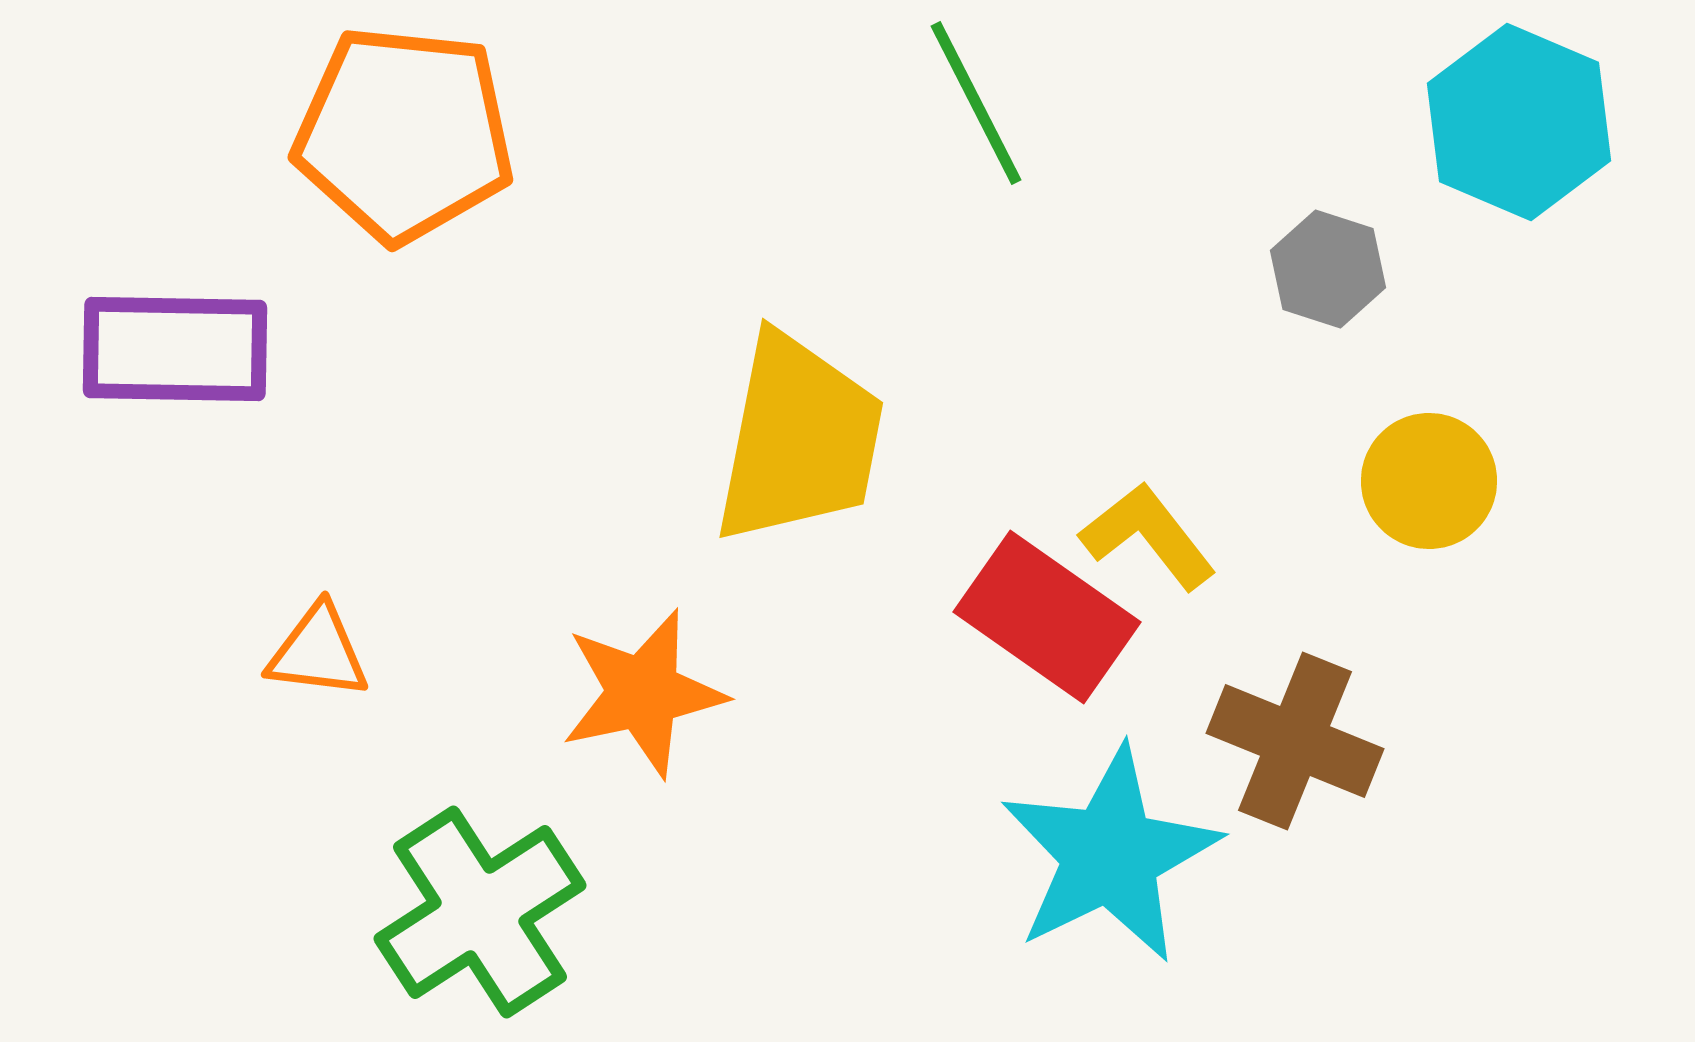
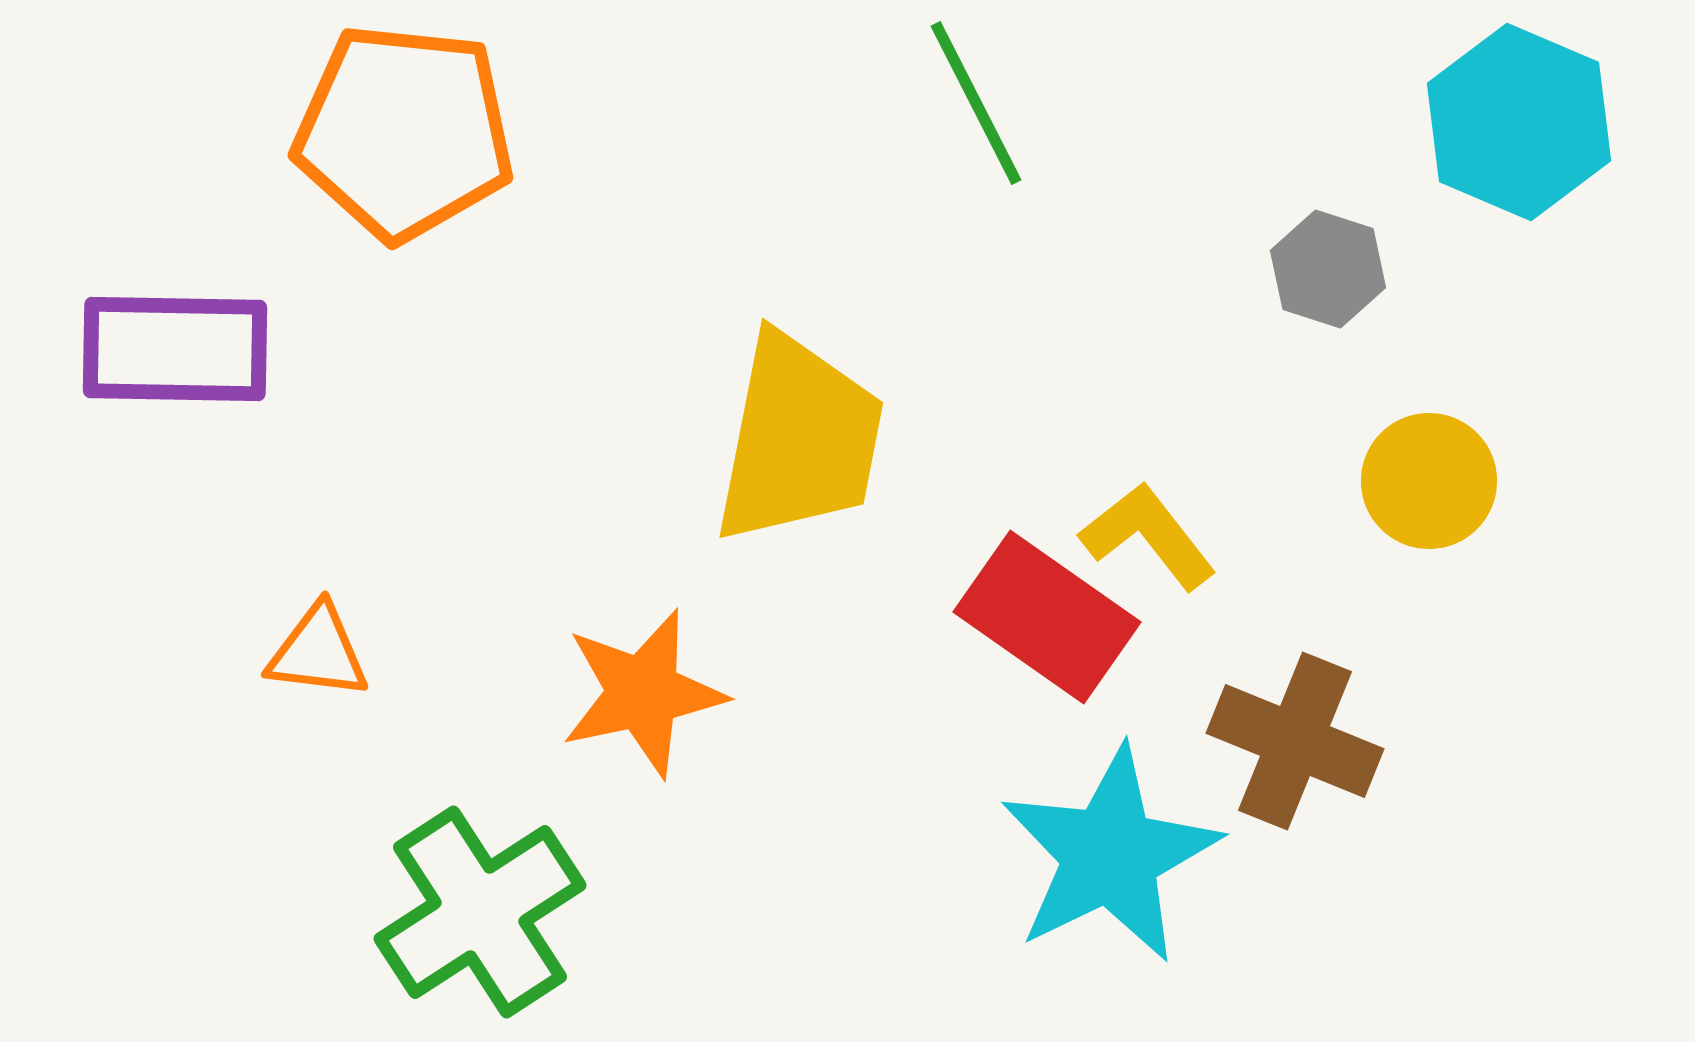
orange pentagon: moved 2 px up
